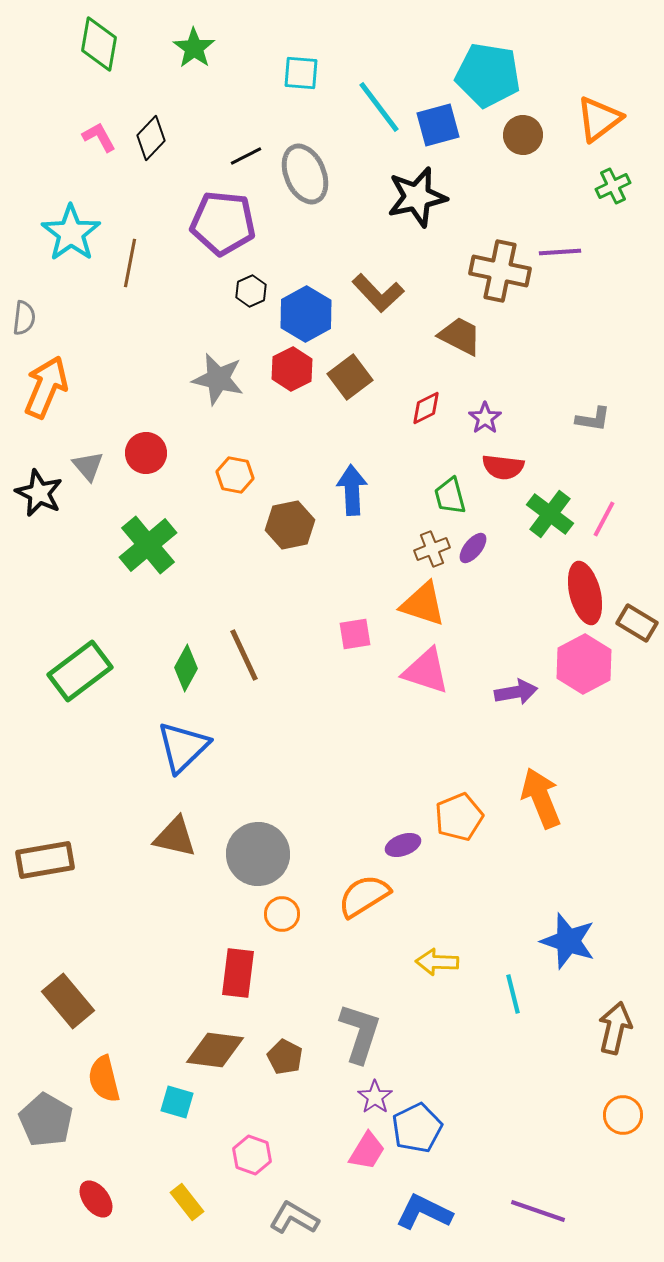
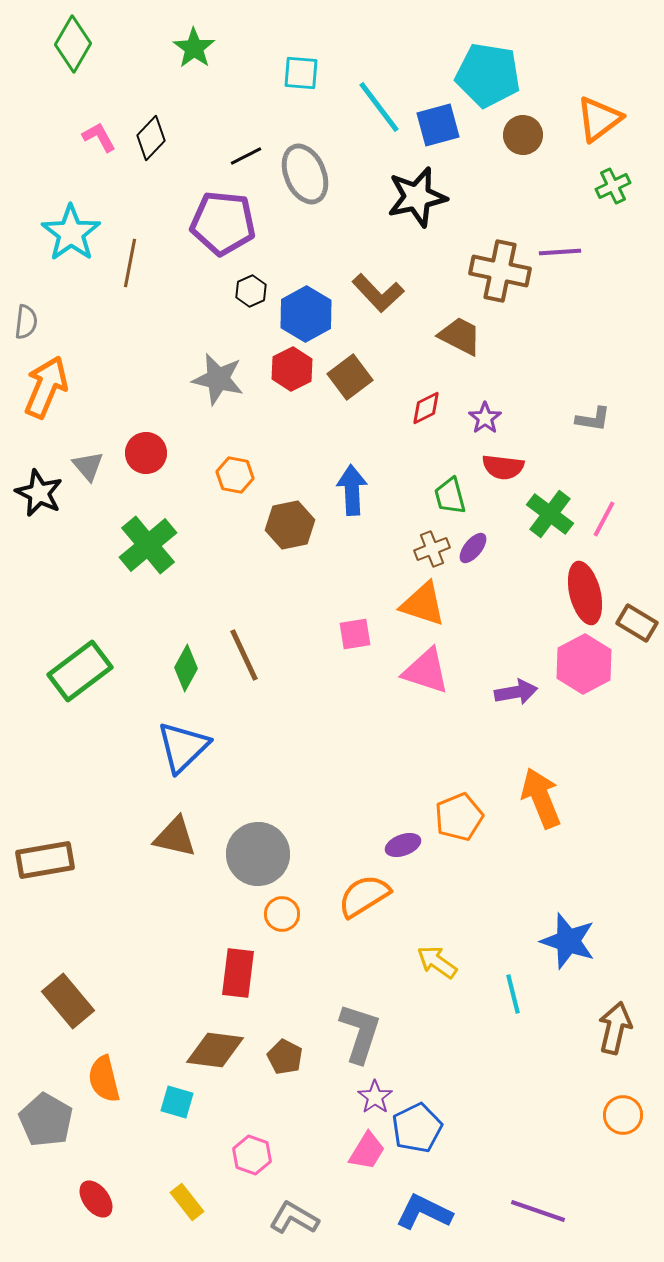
green diamond at (99, 44): moved 26 px left; rotated 20 degrees clockwise
gray semicircle at (24, 318): moved 2 px right, 4 px down
yellow arrow at (437, 962): rotated 33 degrees clockwise
